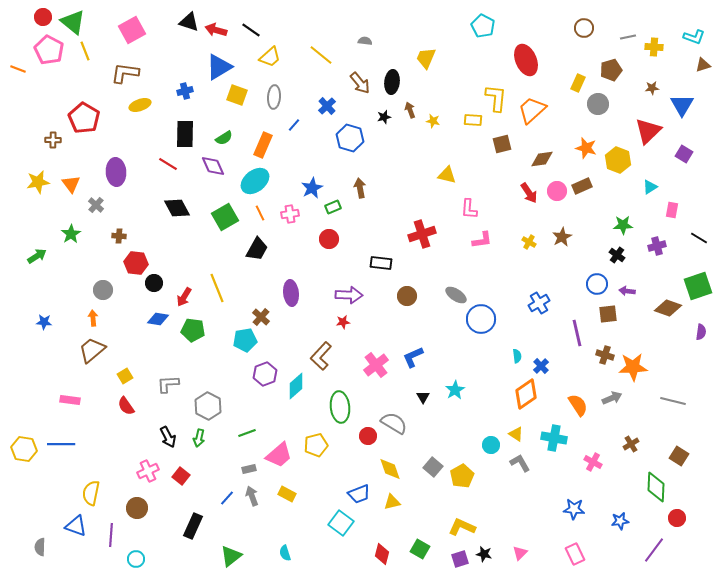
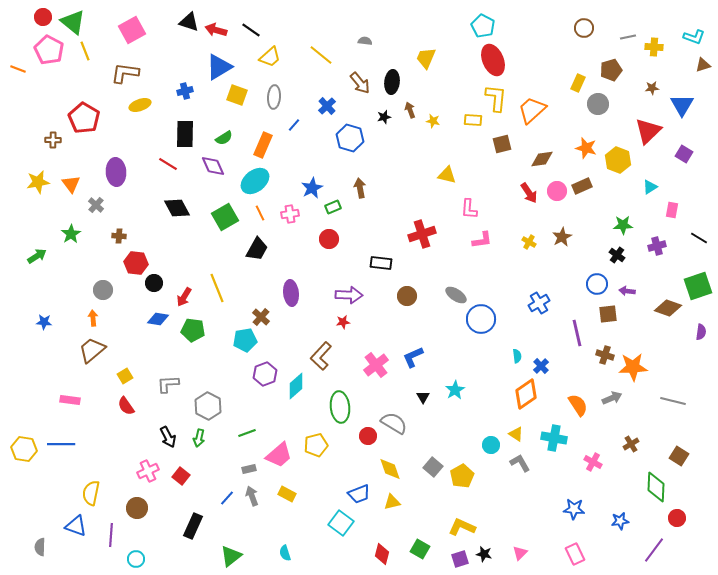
red ellipse at (526, 60): moved 33 px left
